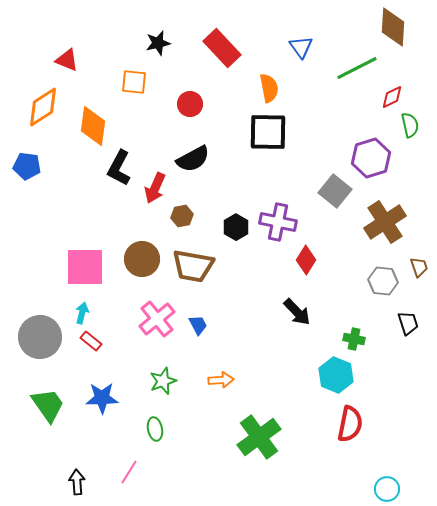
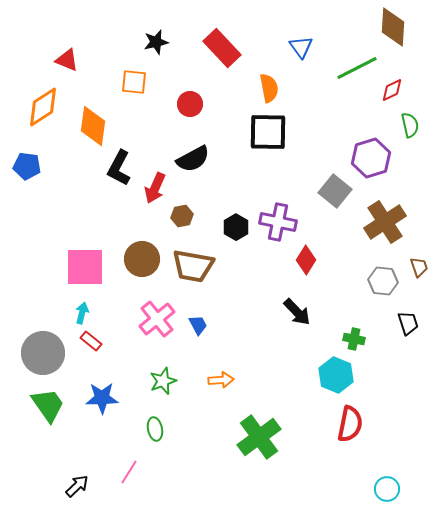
black star at (158, 43): moved 2 px left, 1 px up
red diamond at (392, 97): moved 7 px up
gray circle at (40, 337): moved 3 px right, 16 px down
black arrow at (77, 482): moved 4 px down; rotated 50 degrees clockwise
